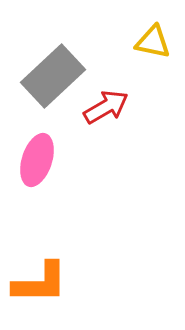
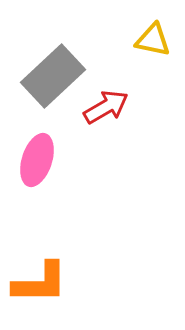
yellow triangle: moved 2 px up
